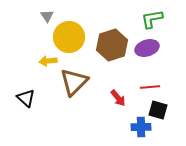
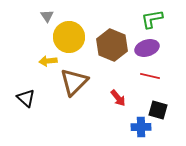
brown hexagon: rotated 20 degrees counterclockwise
red line: moved 11 px up; rotated 18 degrees clockwise
